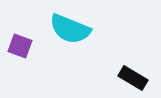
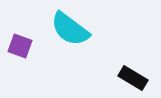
cyan semicircle: rotated 15 degrees clockwise
